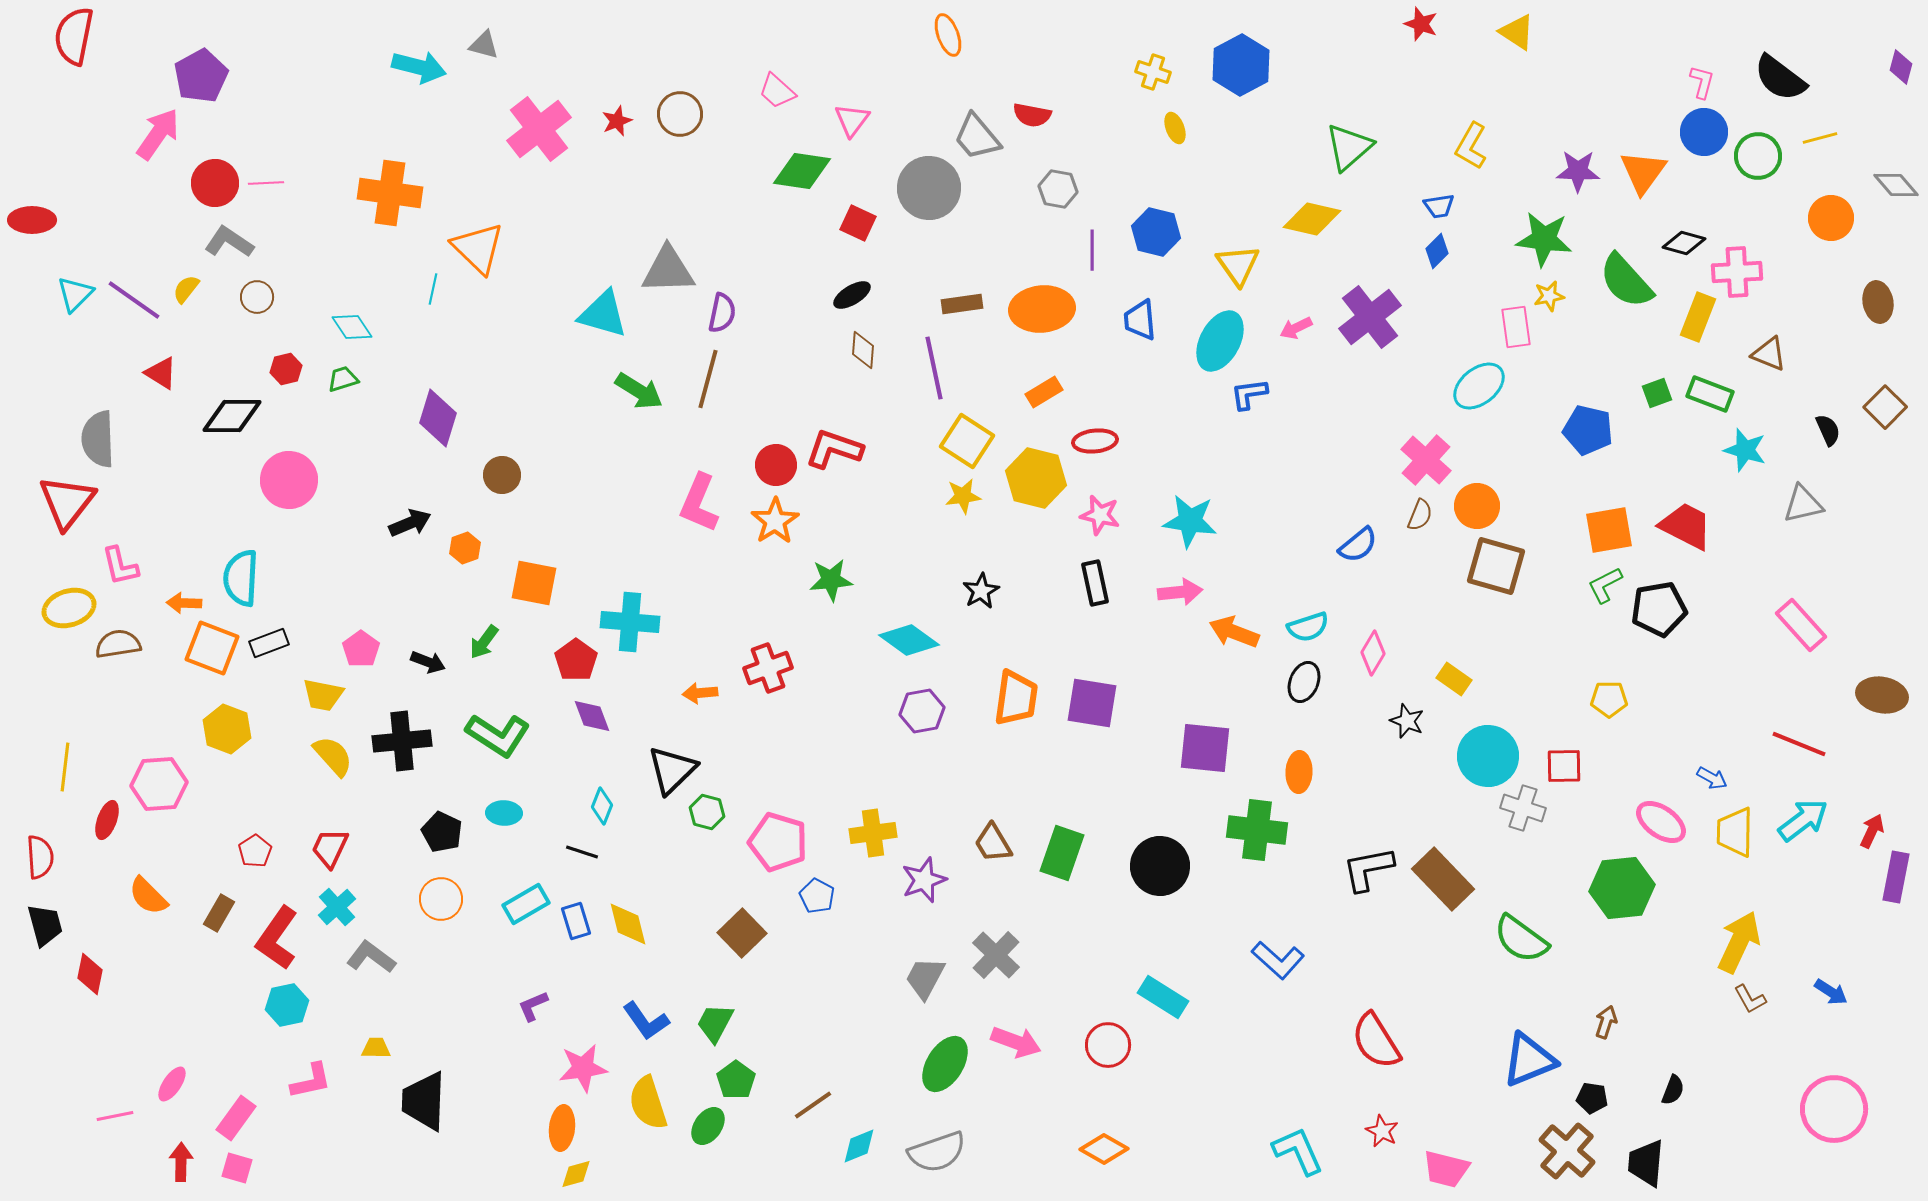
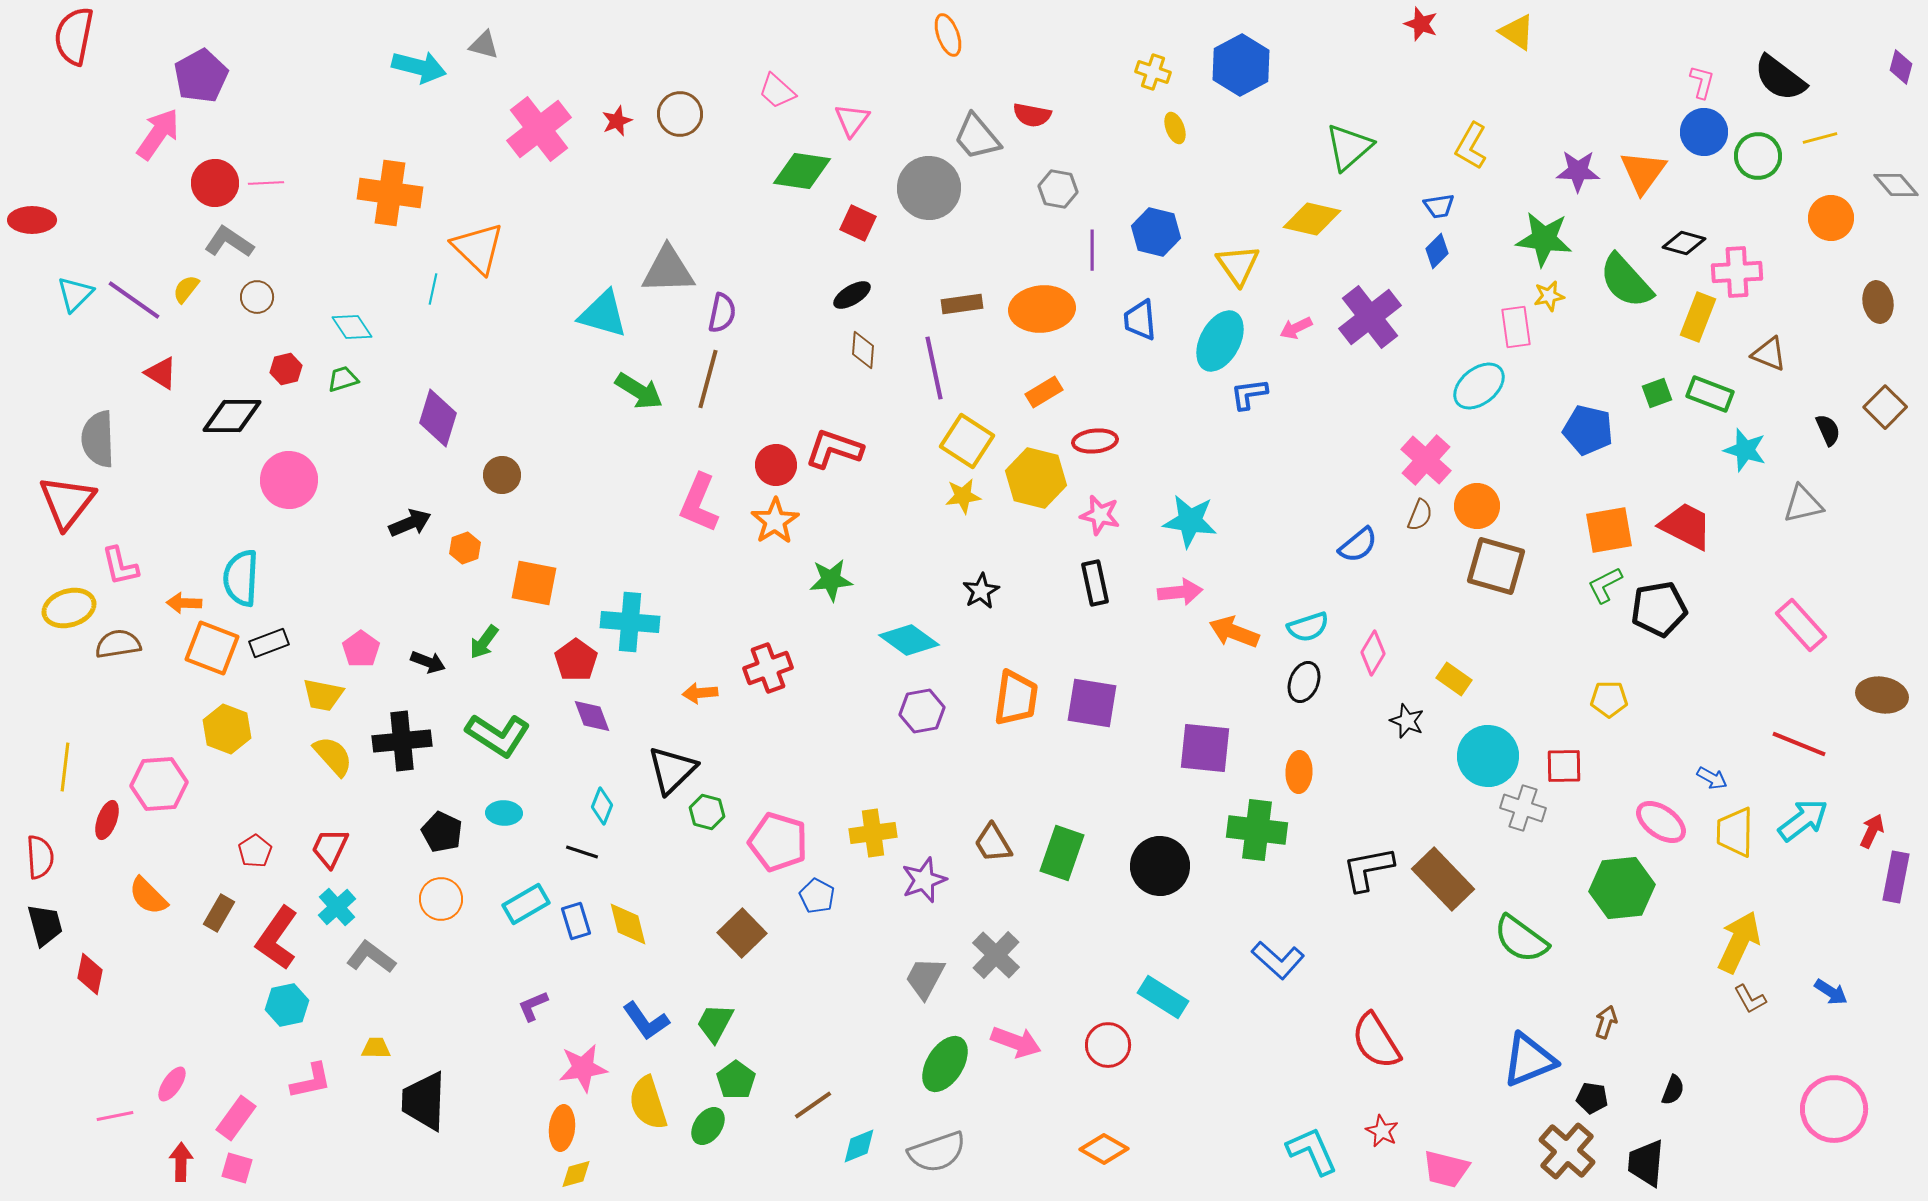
cyan L-shape at (1298, 1151): moved 14 px right
